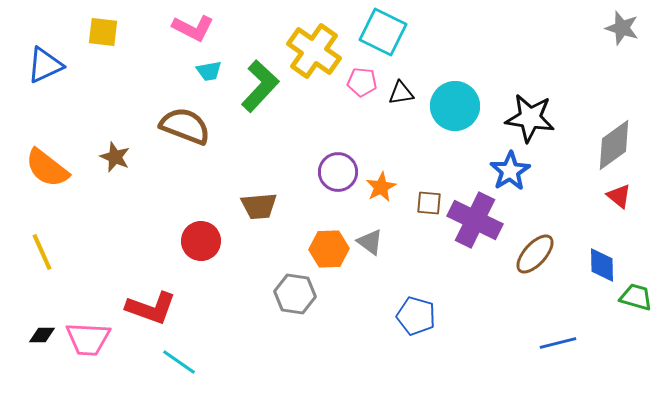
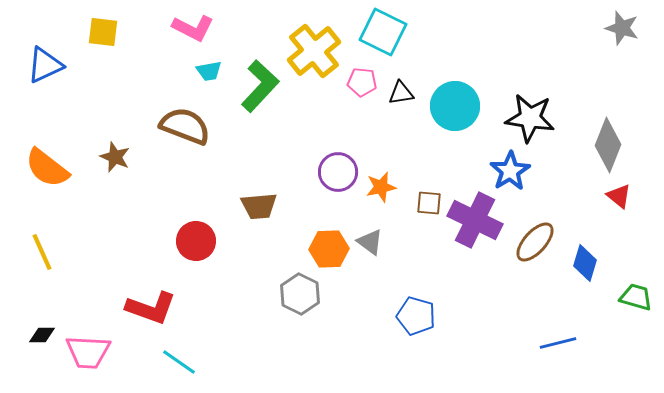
yellow cross: rotated 16 degrees clockwise
gray diamond: moved 6 px left; rotated 32 degrees counterclockwise
orange star: rotated 16 degrees clockwise
red circle: moved 5 px left
brown ellipse: moved 12 px up
blue diamond: moved 17 px left, 2 px up; rotated 18 degrees clockwise
gray hexagon: moved 5 px right; rotated 18 degrees clockwise
pink trapezoid: moved 13 px down
